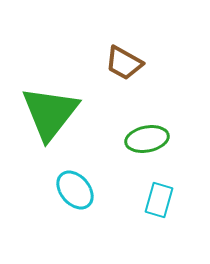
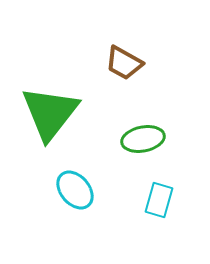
green ellipse: moved 4 px left
